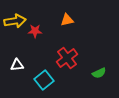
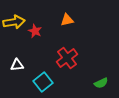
yellow arrow: moved 1 px left, 1 px down
red star: rotated 24 degrees clockwise
green semicircle: moved 2 px right, 10 px down
cyan square: moved 1 px left, 2 px down
